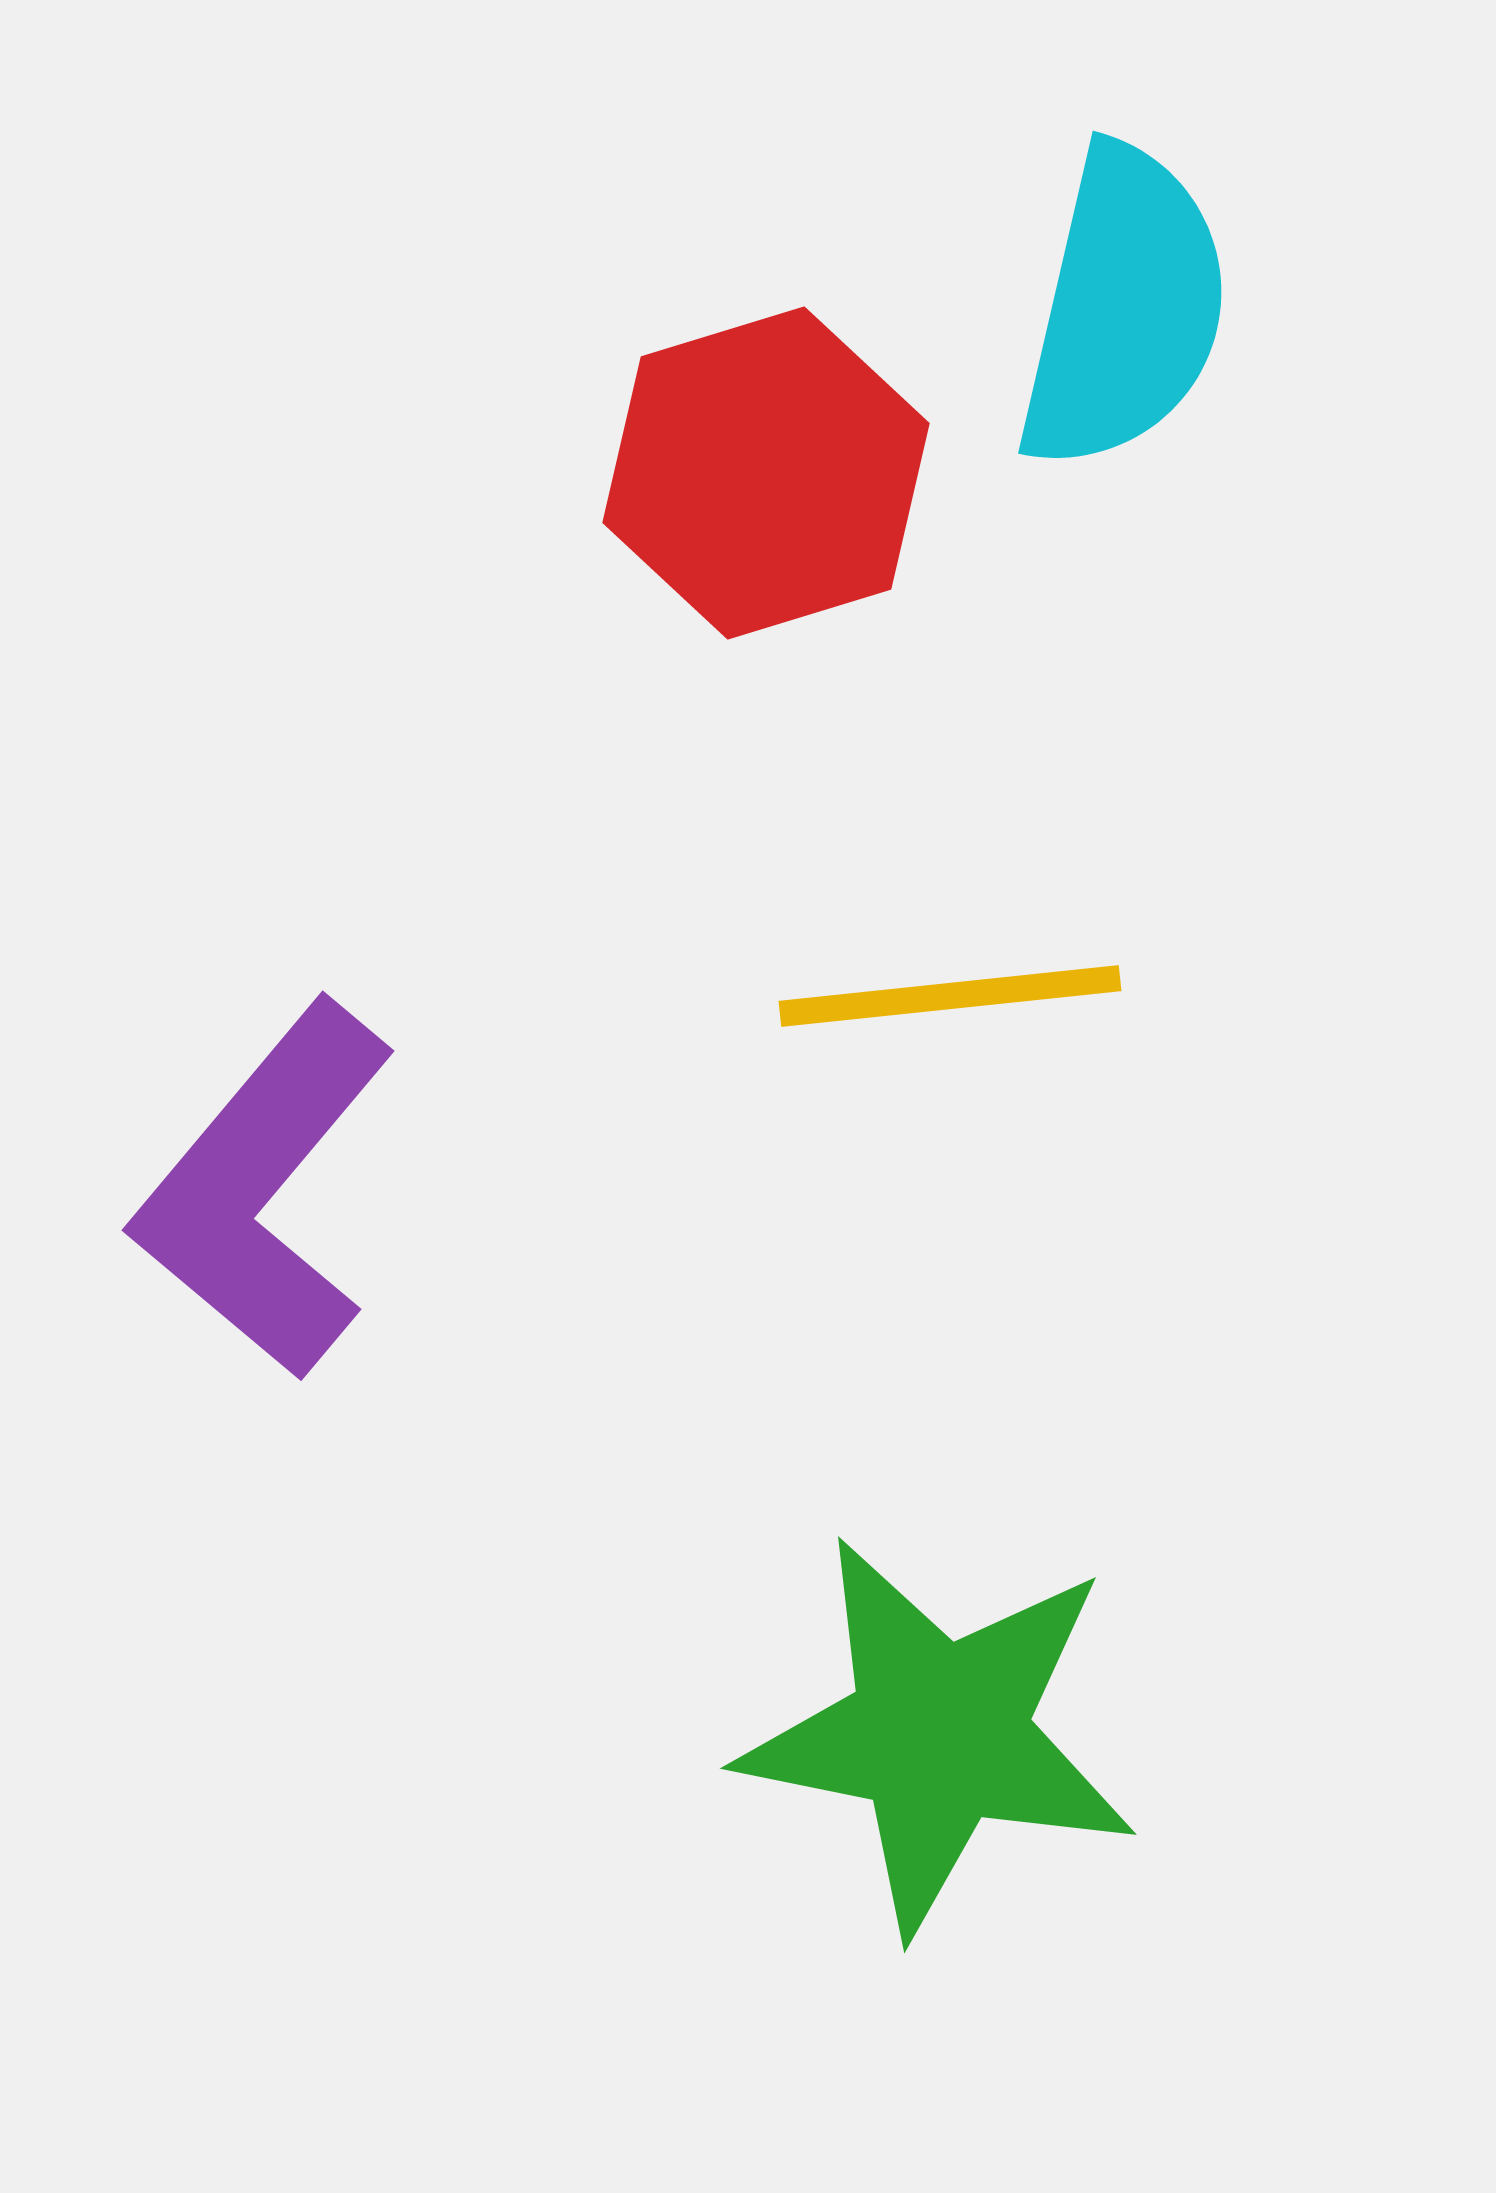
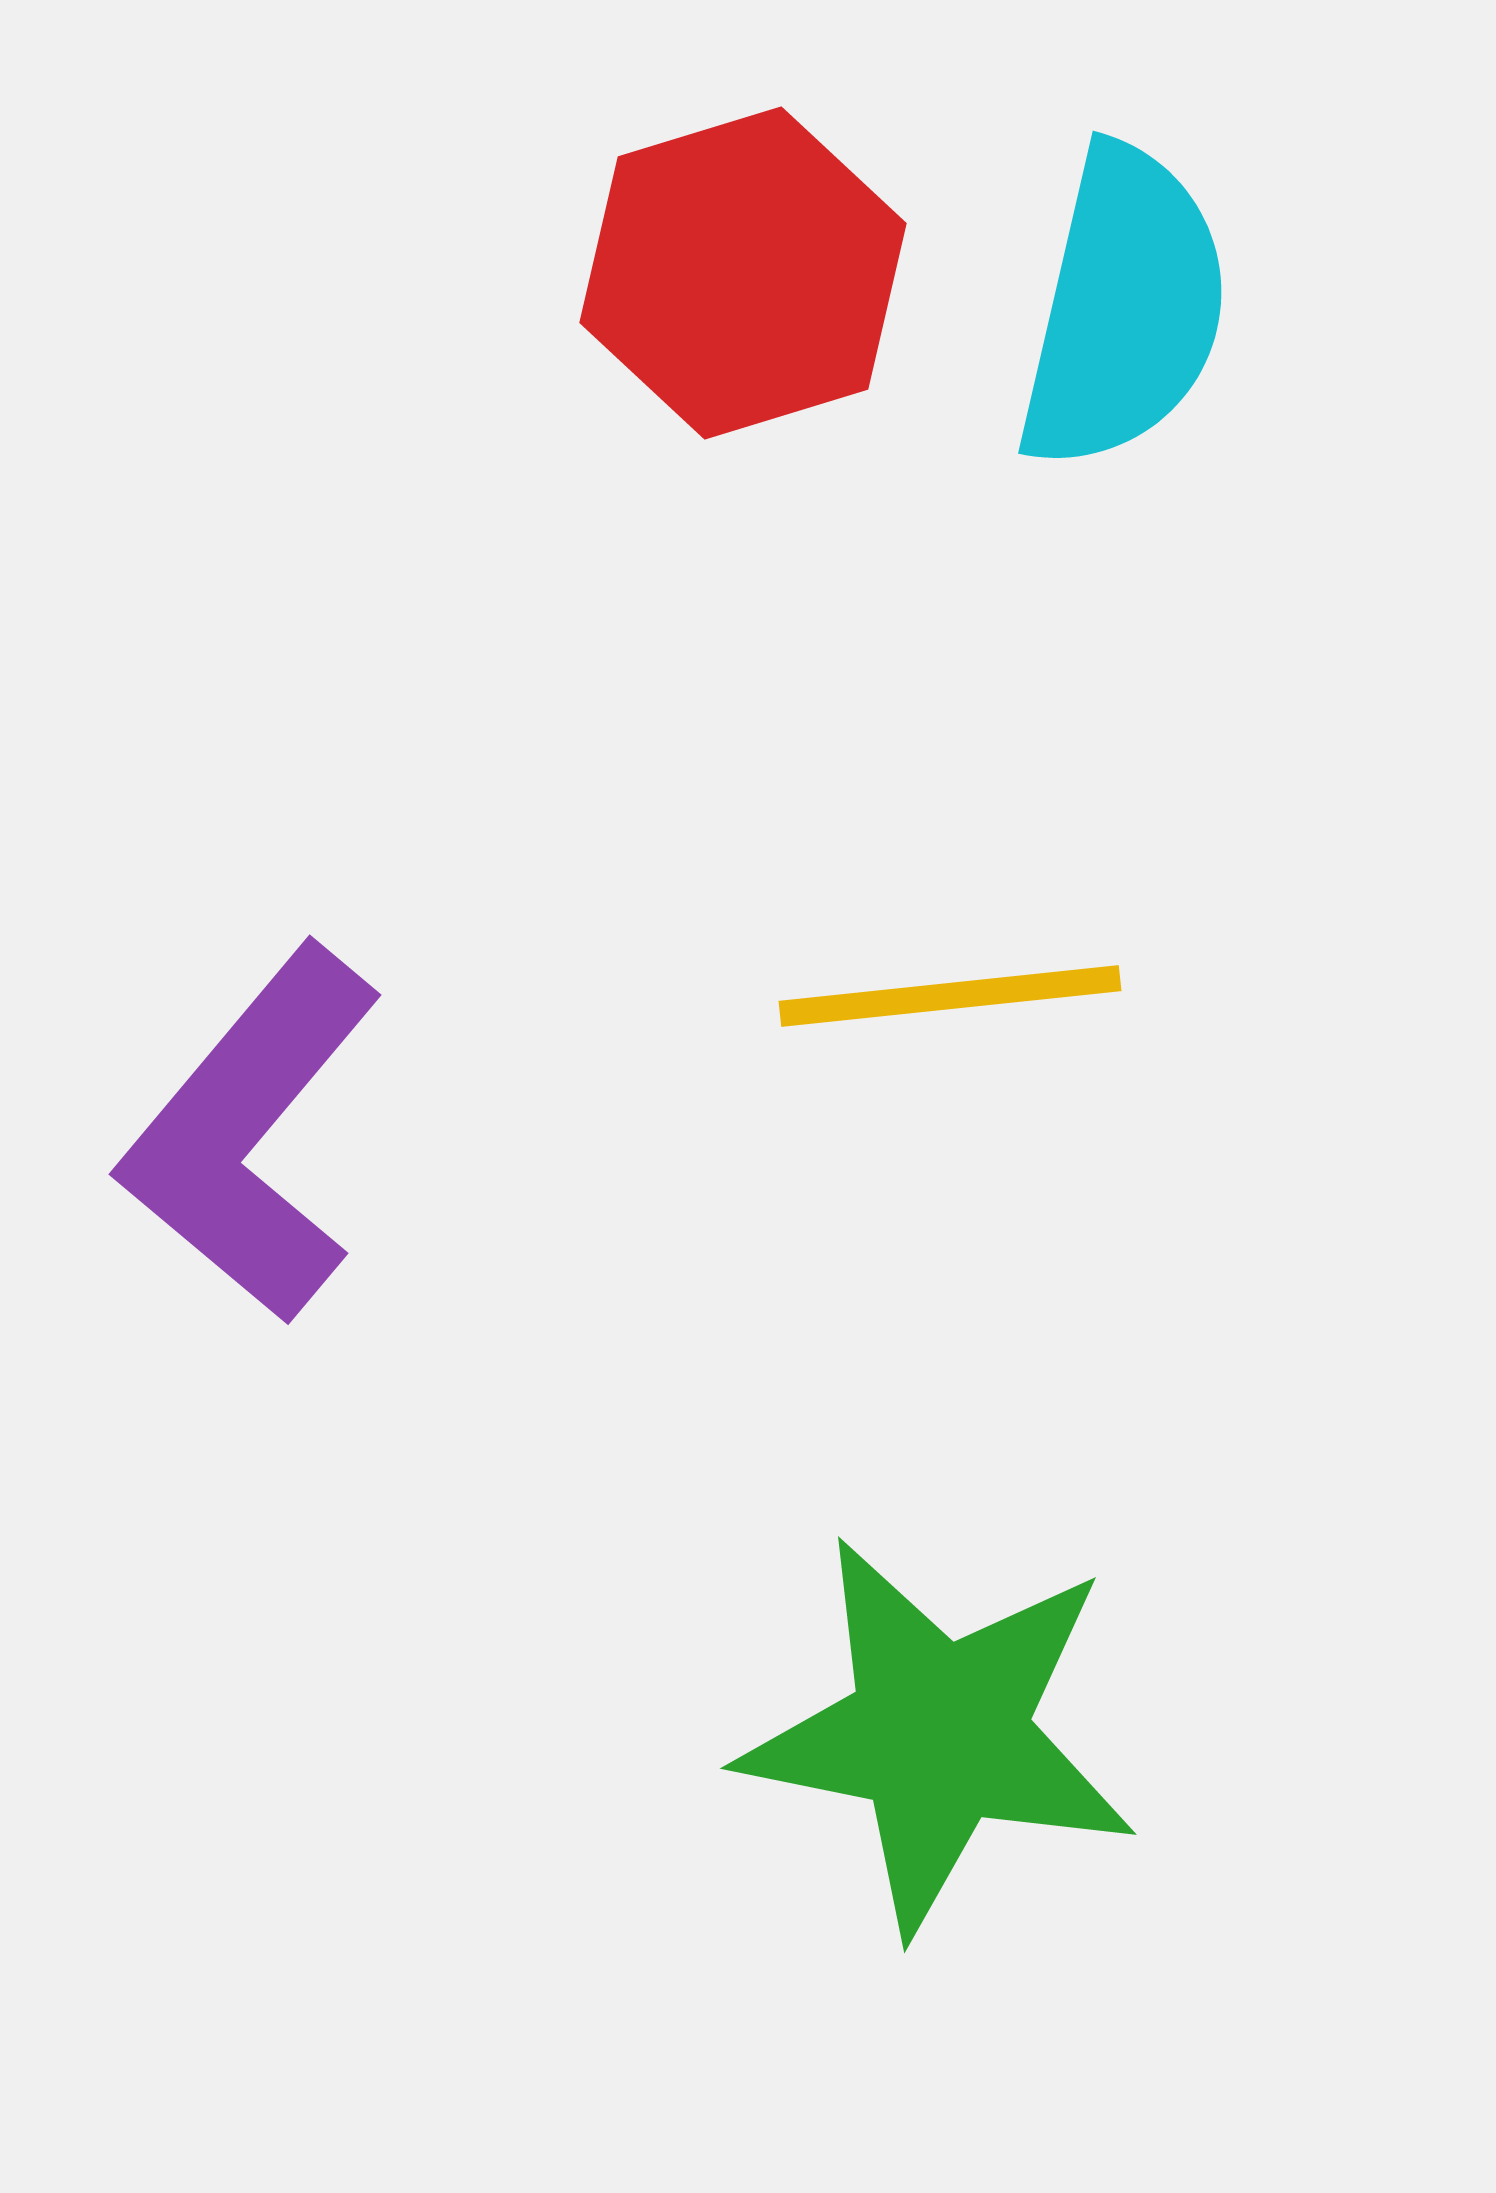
red hexagon: moved 23 px left, 200 px up
purple L-shape: moved 13 px left, 56 px up
